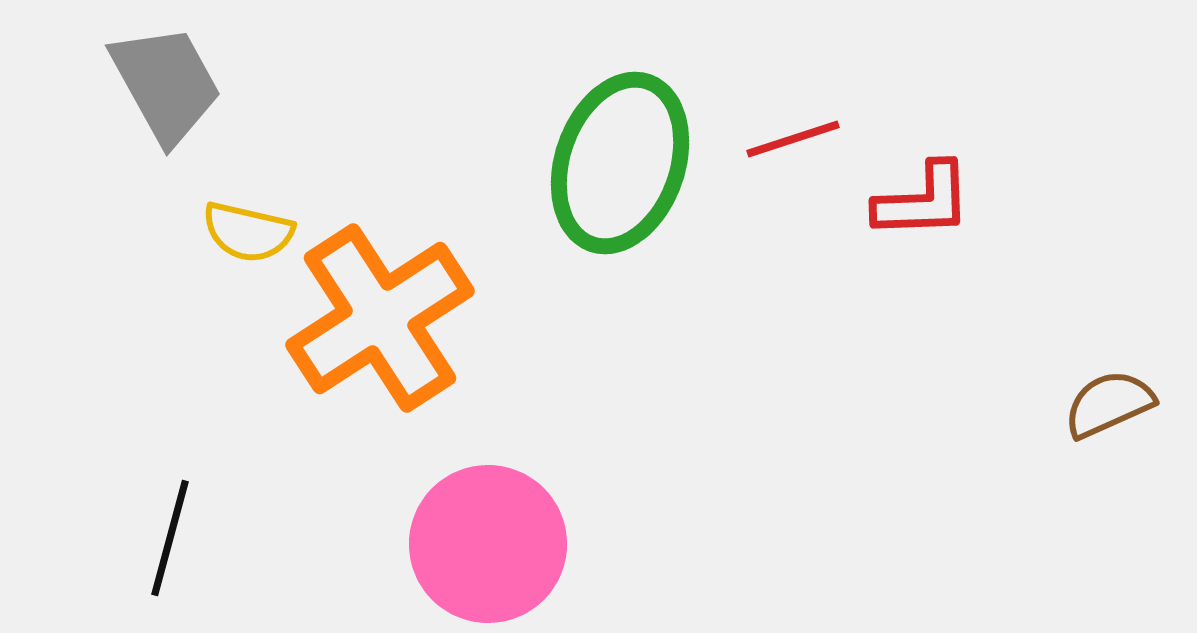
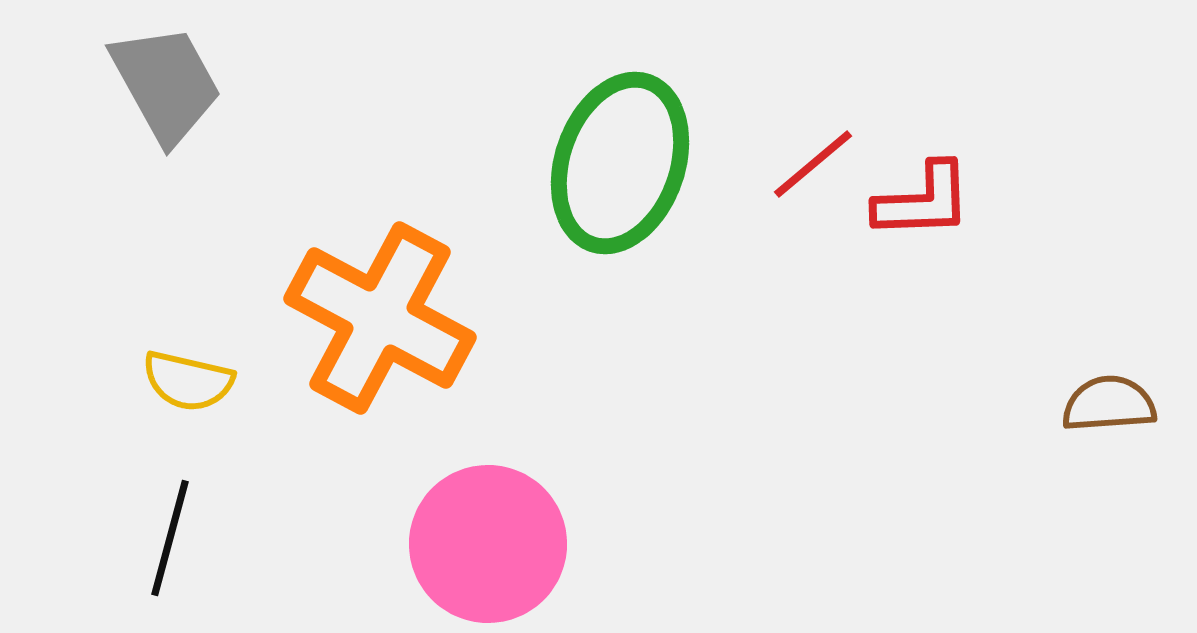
red line: moved 20 px right, 25 px down; rotated 22 degrees counterclockwise
yellow semicircle: moved 60 px left, 149 px down
orange cross: rotated 29 degrees counterclockwise
brown semicircle: rotated 20 degrees clockwise
